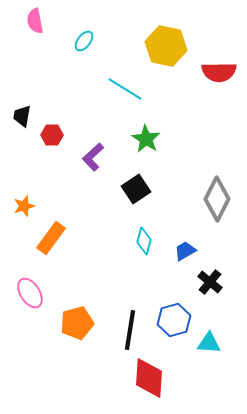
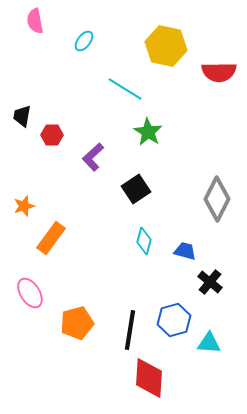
green star: moved 2 px right, 7 px up
blue trapezoid: rotated 45 degrees clockwise
